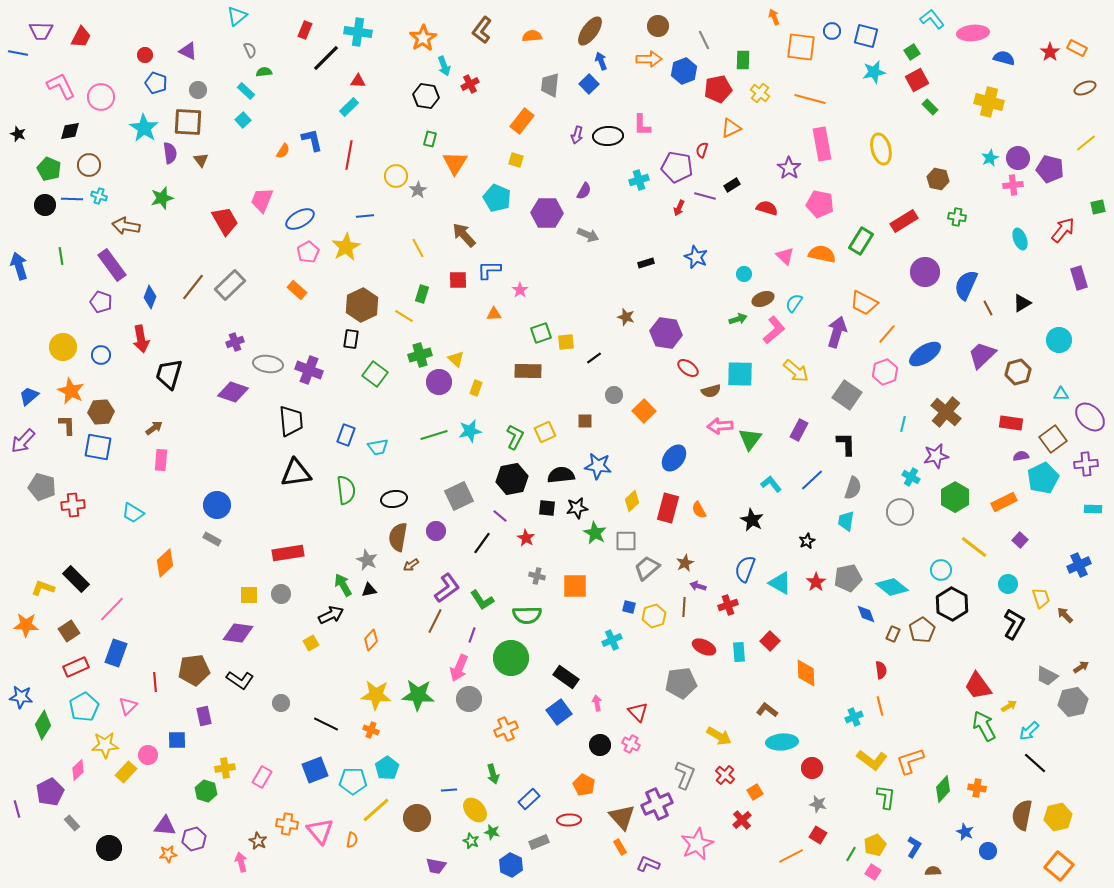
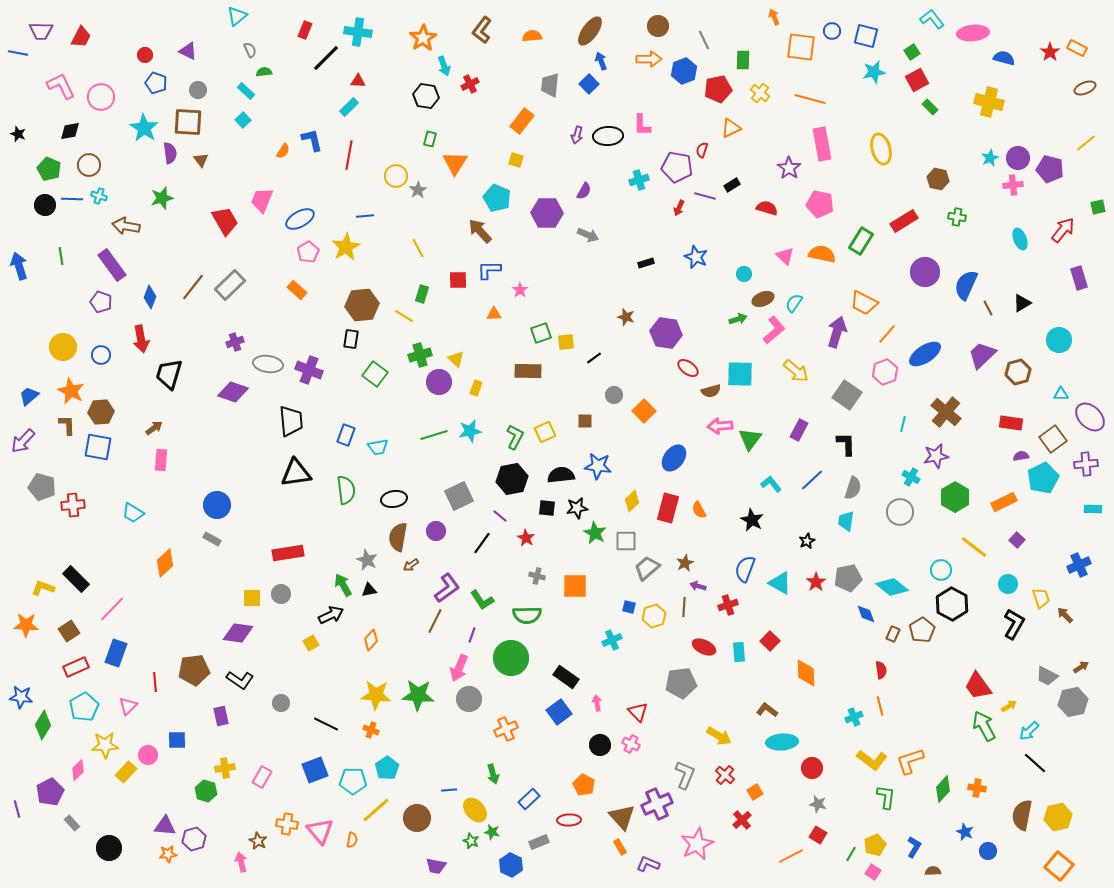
brown arrow at (464, 235): moved 16 px right, 4 px up
brown hexagon at (362, 305): rotated 20 degrees clockwise
purple square at (1020, 540): moved 3 px left
yellow square at (249, 595): moved 3 px right, 3 px down
purple rectangle at (204, 716): moved 17 px right
